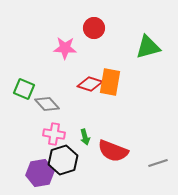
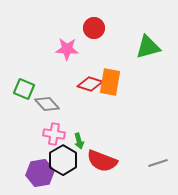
pink star: moved 2 px right, 1 px down
green arrow: moved 6 px left, 4 px down
red semicircle: moved 11 px left, 10 px down
black hexagon: rotated 12 degrees counterclockwise
